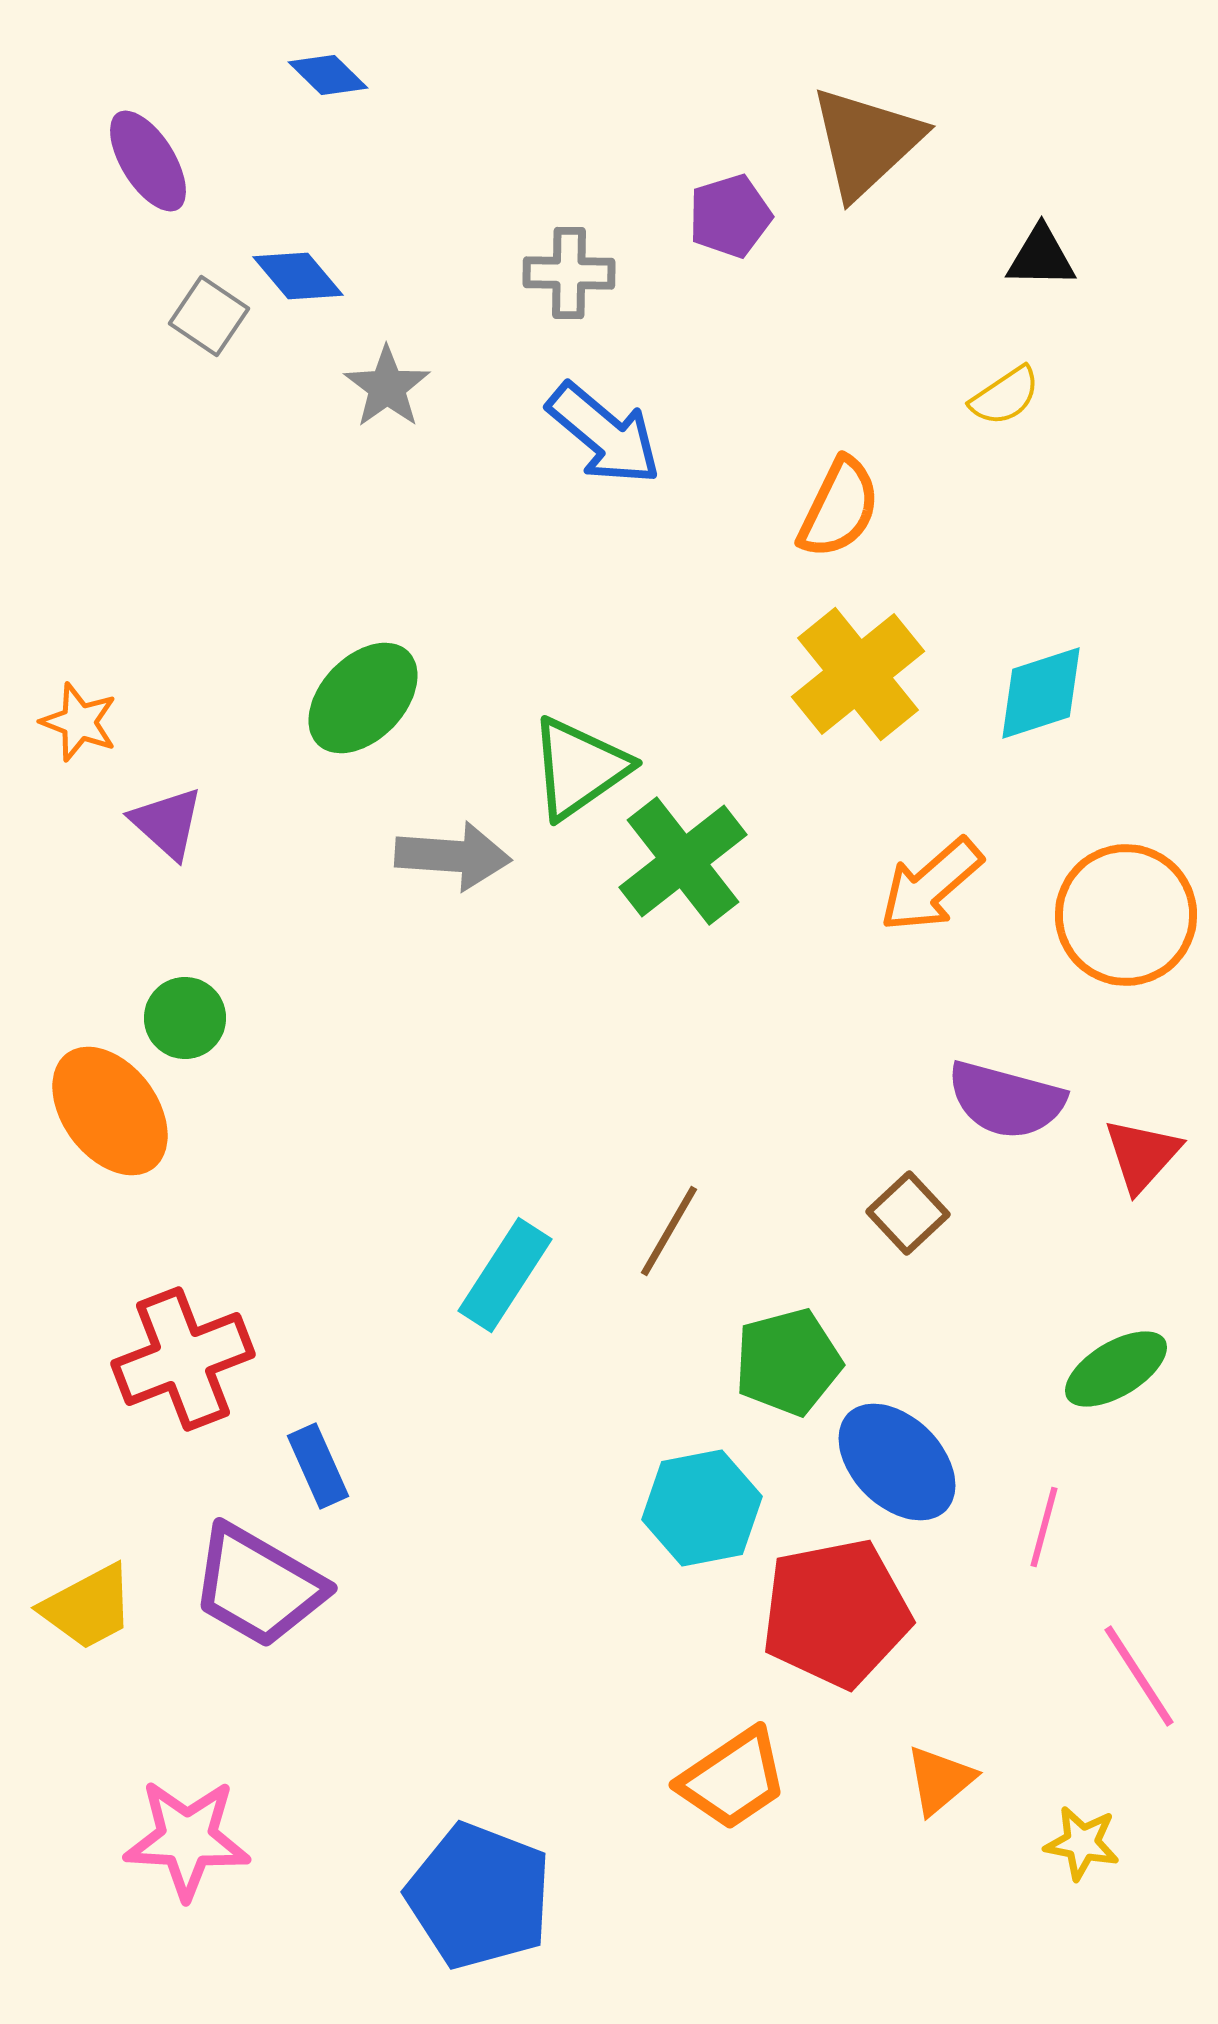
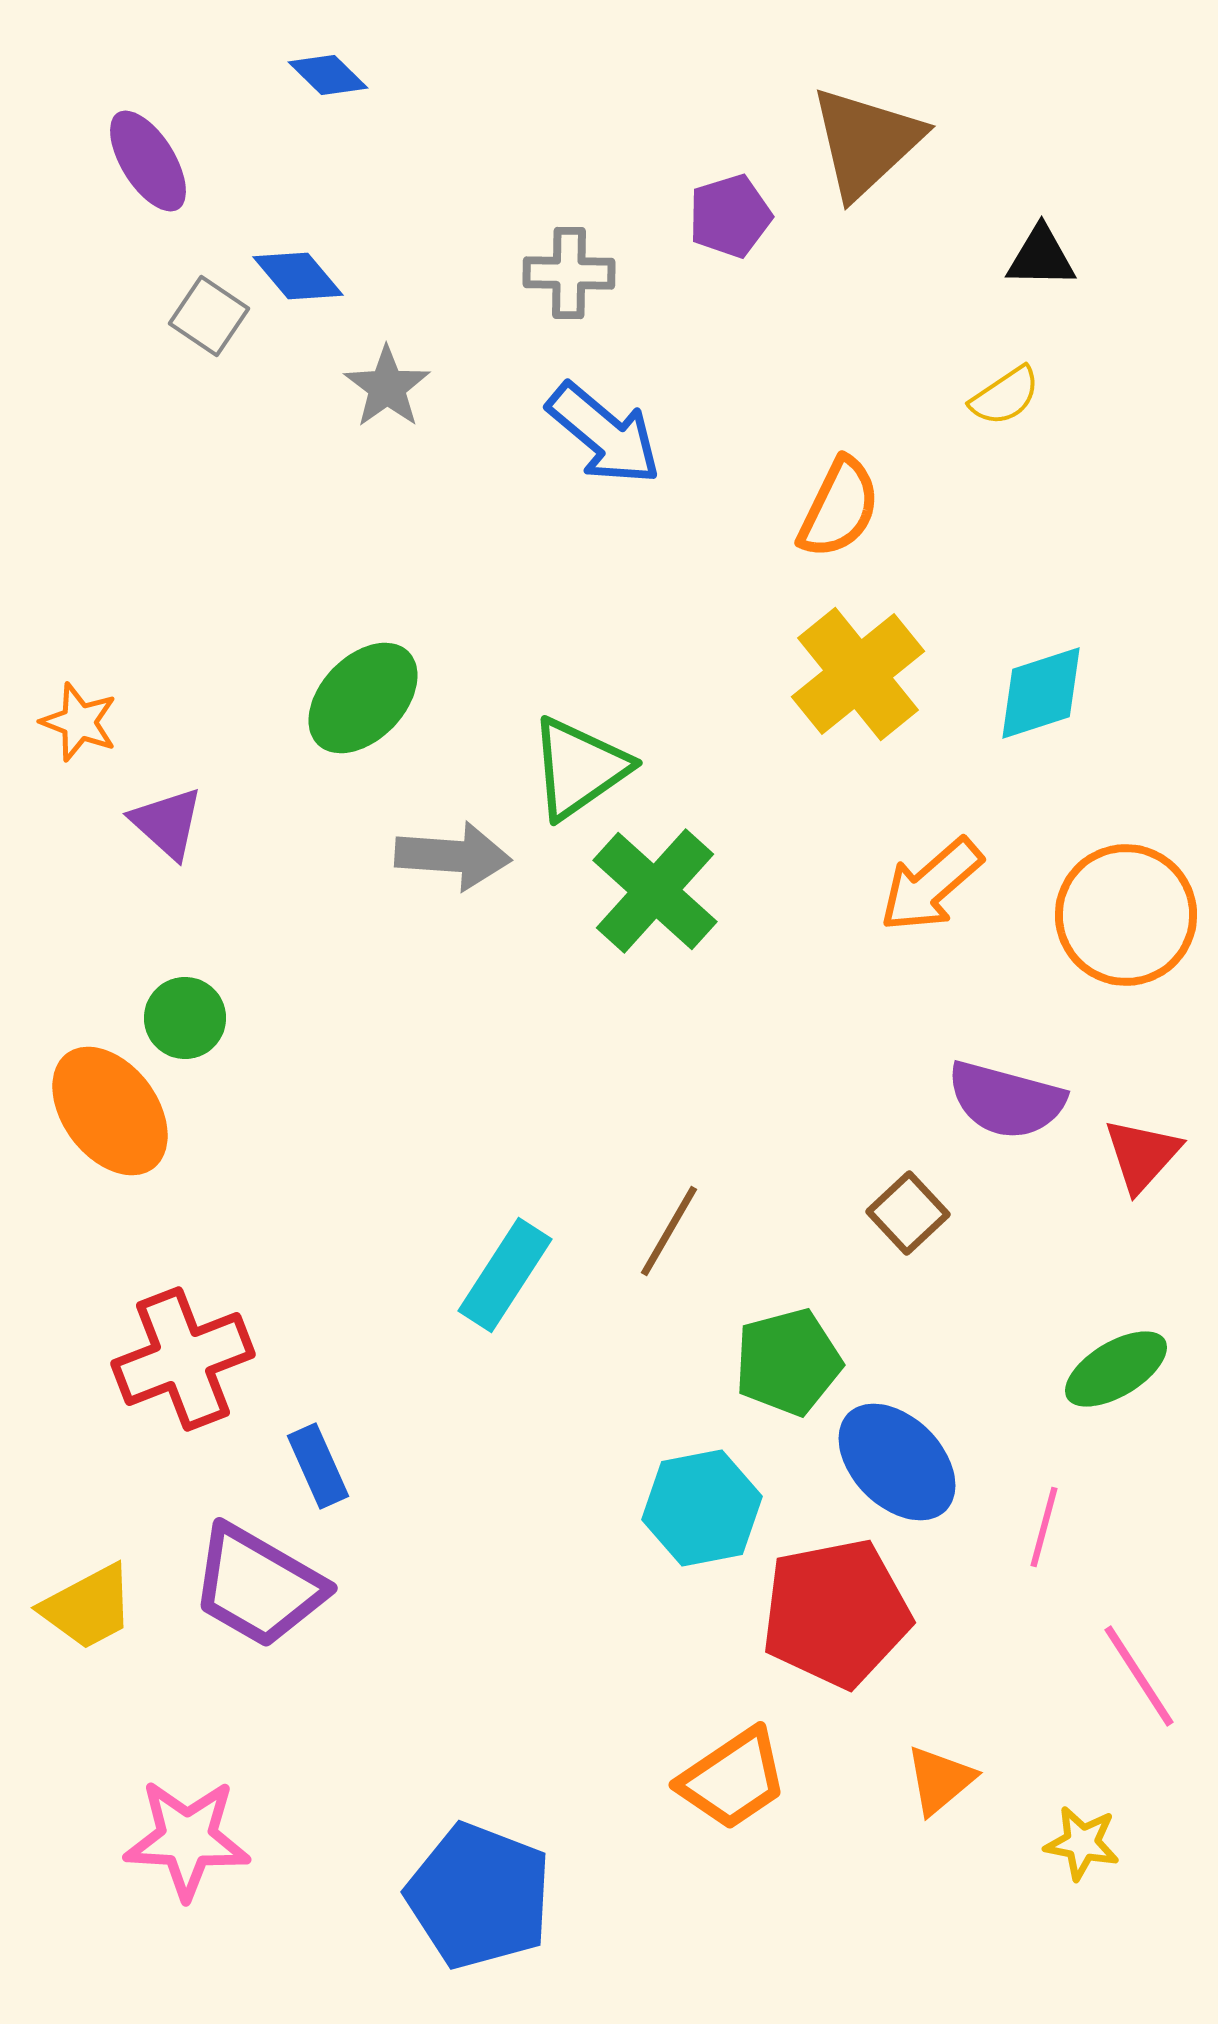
green cross at (683, 861): moved 28 px left, 30 px down; rotated 10 degrees counterclockwise
